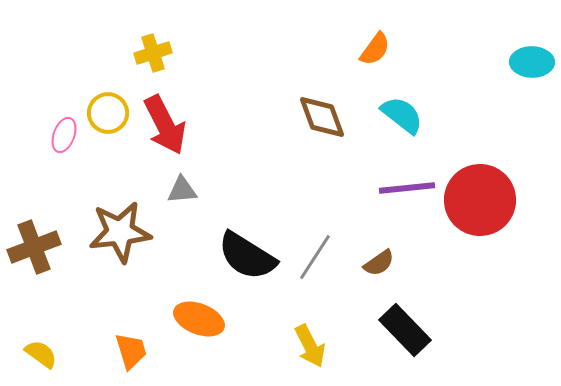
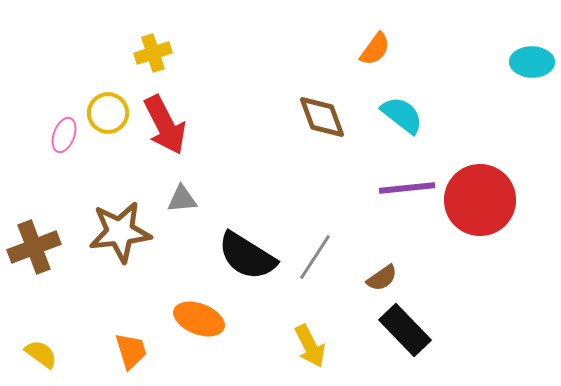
gray triangle: moved 9 px down
brown semicircle: moved 3 px right, 15 px down
